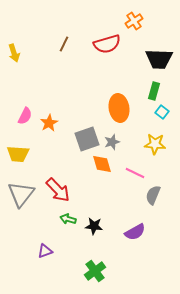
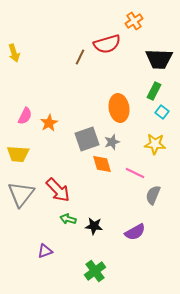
brown line: moved 16 px right, 13 px down
green rectangle: rotated 12 degrees clockwise
